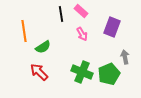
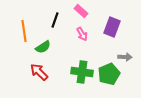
black line: moved 6 px left, 6 px down; rotated 28 degrees clockwise
gray arrow: rotated 104 degrees clockwise
green cross: rotated 15 degrees counterclockwise
